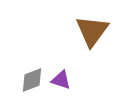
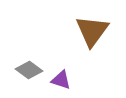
gray diamond: moved 3 px left, 10 px up; rotated 56 degrees clockwise
